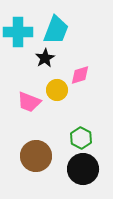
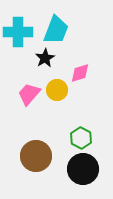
pink diamond: moved 2 px up
pink trapezoid: moved 8 px up; rotated 110 degrees clockwise
